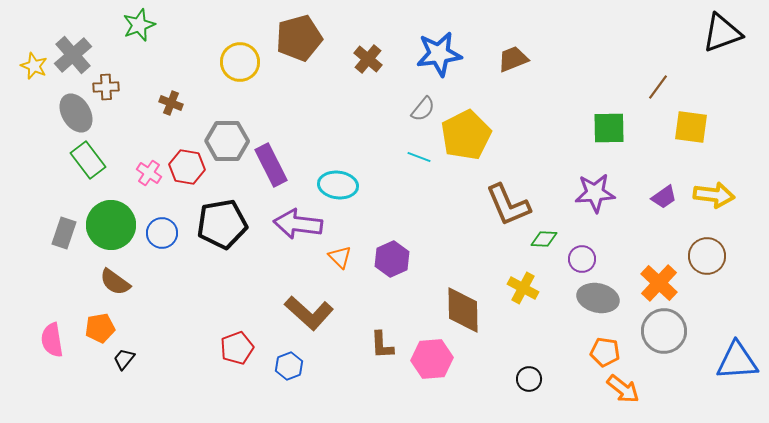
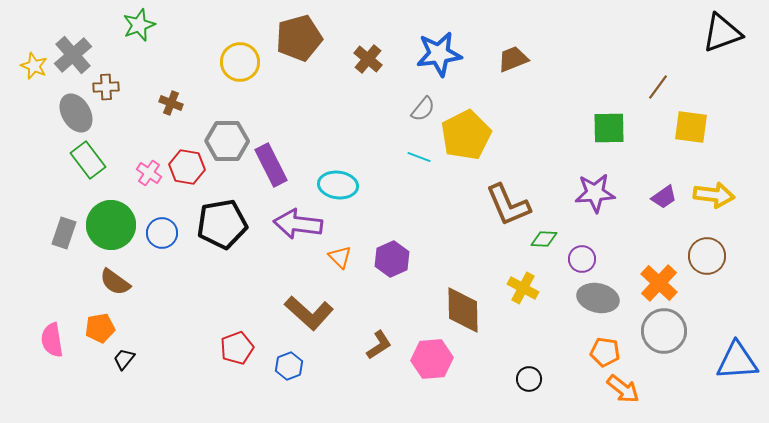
brown L-shape at (382, 345): moved 3 px left; rotated 120 degrees counterclockwise
